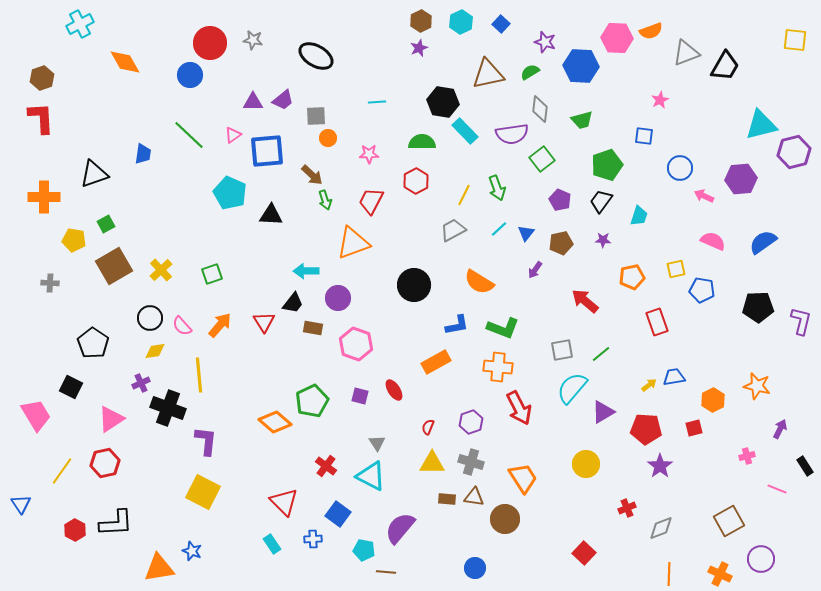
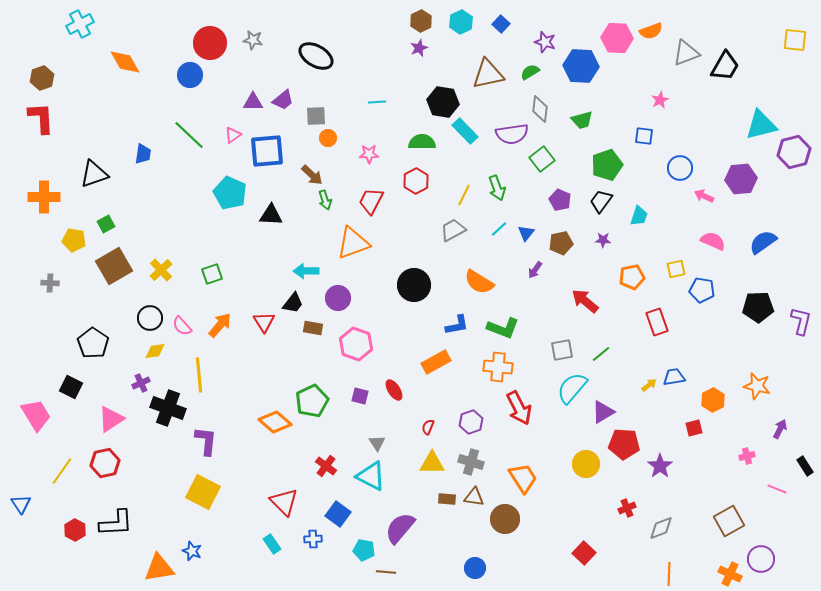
red pentagon at (646, 429): moved 22 px left, 15 px down
orange cross at (720, 574): moved 10 px right
